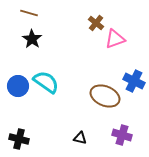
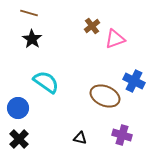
brown cross: moved 4 px left, 3 px down; rotated 14 degrees clockwise
blue circle: moved 22 px down
black cross: rotated 30 degrees clockwise
